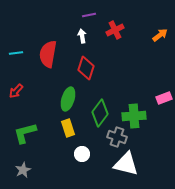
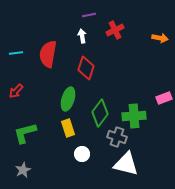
orange arrow: moved 3 px down; rotated 49 degrees clockwise
